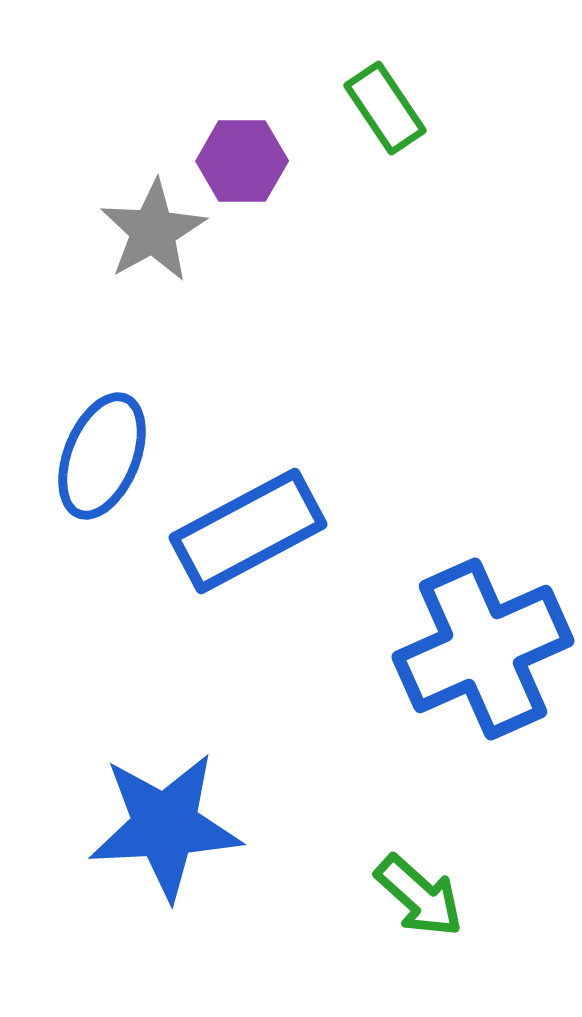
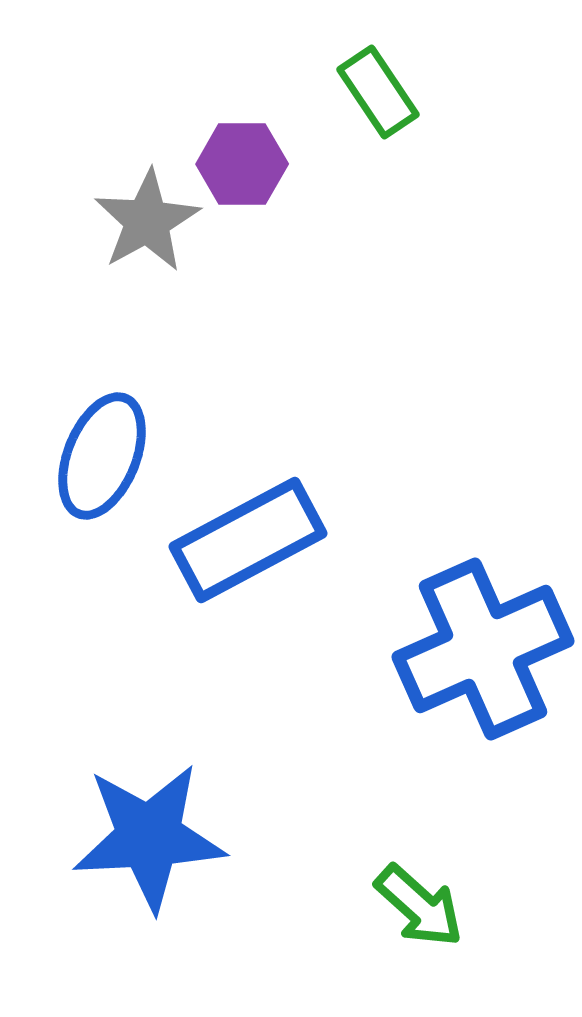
green rectangle: moved 7 px left, 16 px up
purple hexagon: moved 3 px down
gray star: moved 6 px left, 10 px up
blue rectangle: moved 9 px down
blue star: moved 16 px left, 11 px down
green arrow: moved 10 px down
